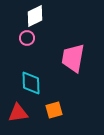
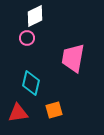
cyan diamond: rotated 15 degrees clockwise
